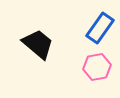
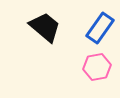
black trapezoid: moved 7 px right, 17 px up
